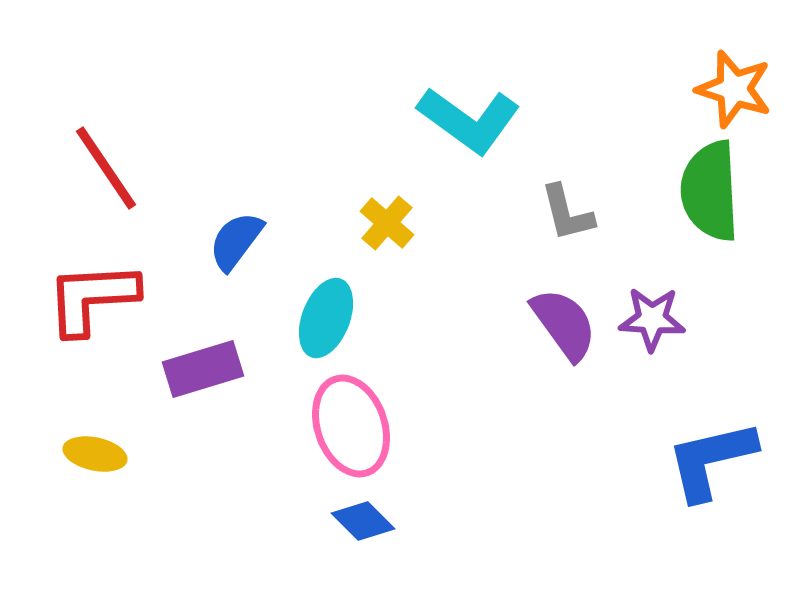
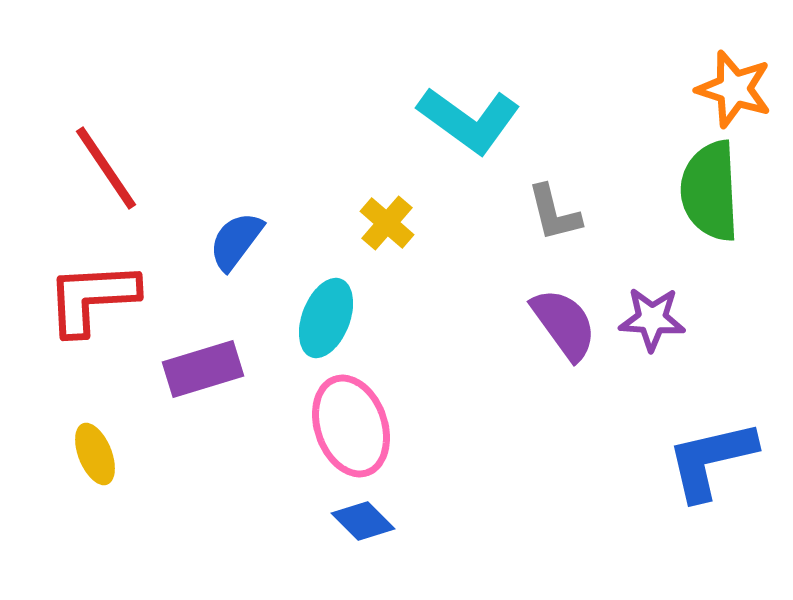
gray L-shape: moved 13 px left
yellow ellipse: rotated 56 degrees clockwise
